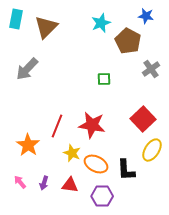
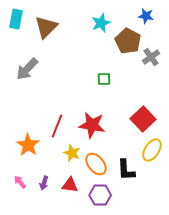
gray cross: moved 12 px up
orange ellipse: rotated 25 degrees clockwise
purple hexagon: moved 2 px left, 1 px up
